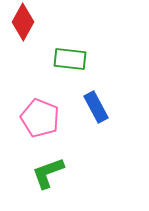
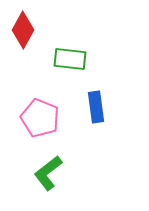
red diamond: moved 8 px down
blue rectangle: rotated 20 degrees clockwise
green L-shape: rotated 18 degrees counterclockwise
